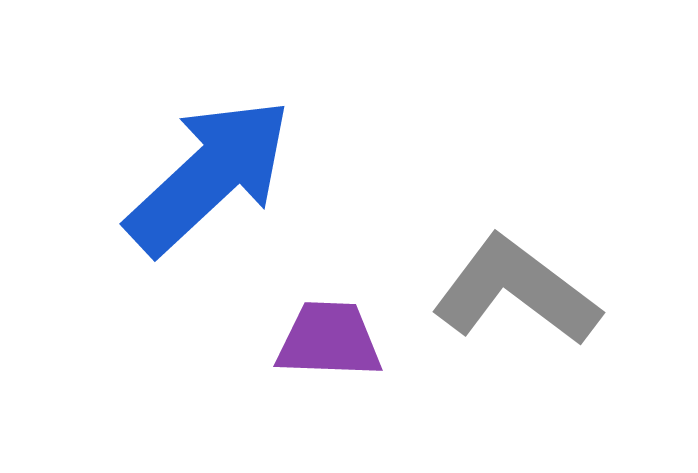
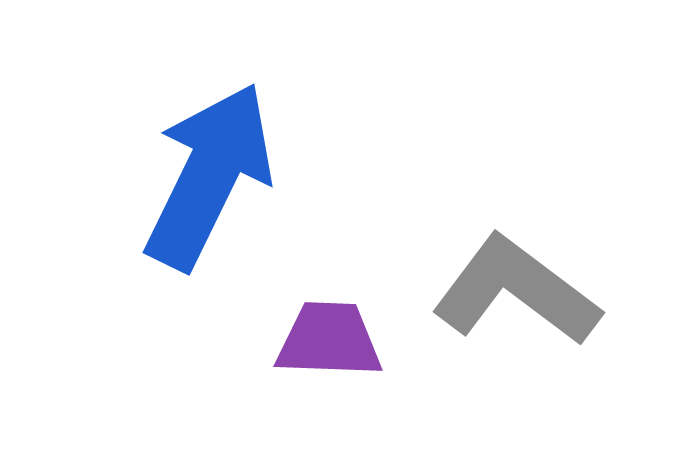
blue arrow: rotated 21 degrees counterclockwise
